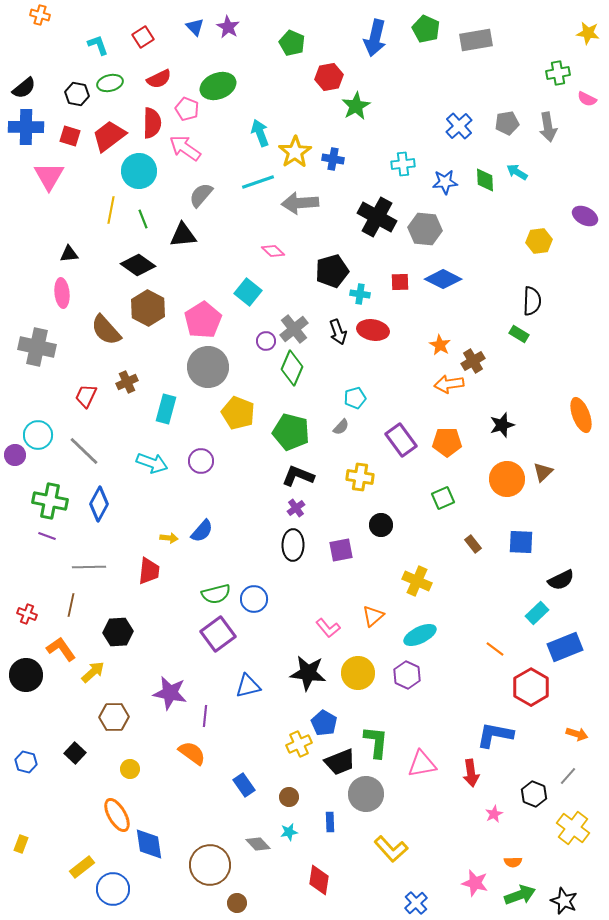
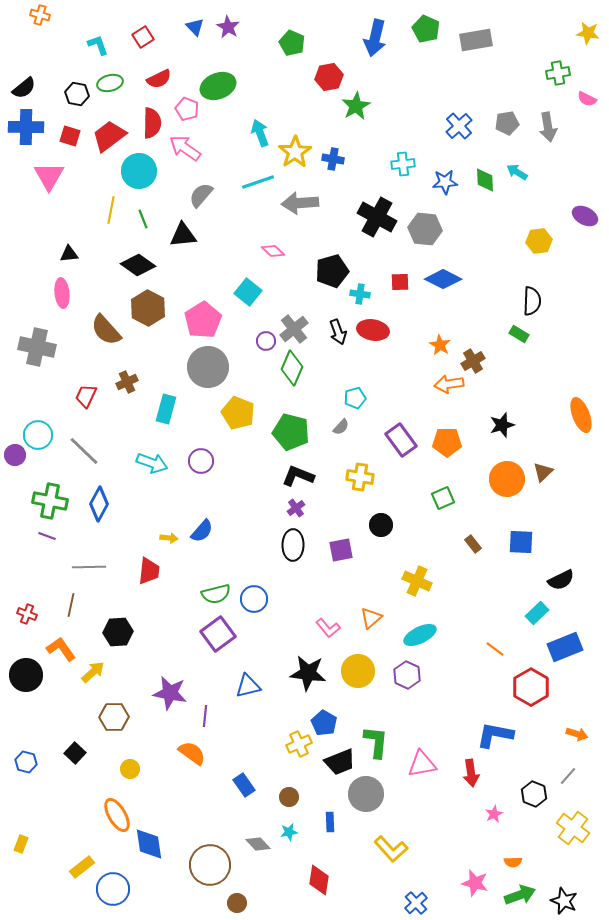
orange triangle at (373, 616): moved 2 px left, 2 px down
yellow circle at (358, 673): moved 2 px up
